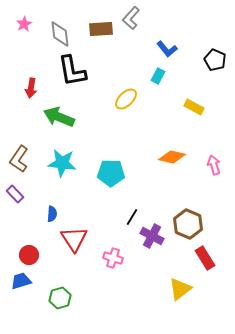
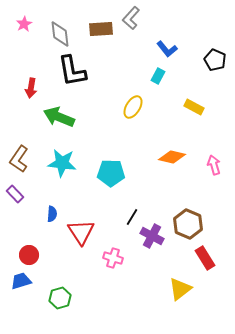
yellow ellipse: moved 7 px right, 8 px down; rotated 15 degrees counterclockwise
red triangle: moved 7 px right, 7 px up
